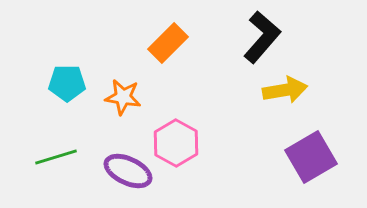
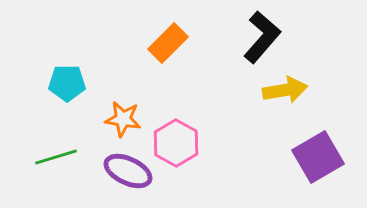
orange star: moved 22 px down
purple square: moved 7 px right
